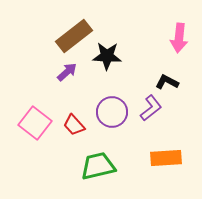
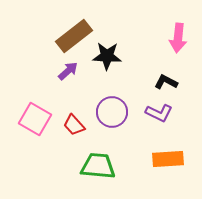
pink arrow: moved 1 px left
purple arrow: moved 1 px right, 1 px up
black L-shape: moved 1 px left
purple L-shape: moved 8 px right, 5 px down; rotated 64 degrees clockwise
pink square: moved 4 px up; rotated 8 degrees counterclockwise
orange rectangle: moved 2 px right, 1 px down
green trapezoid: rotated 18 degrees clockwise
